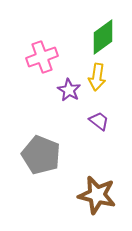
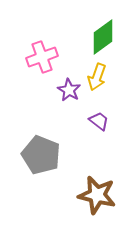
yellow arrow: rotated 12 degrees clockwise
